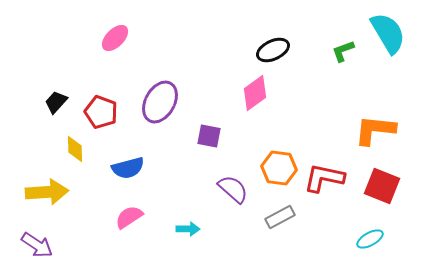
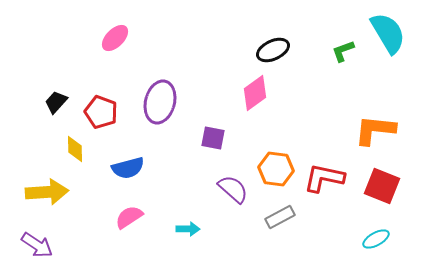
purple ellipse: rotated 15 degrees counterclockwise
purple square: moved 4 px right, 2 px down
orange hexagon: moved 3 px left, 1 px down
cyan ellipse: moved 6 px right
